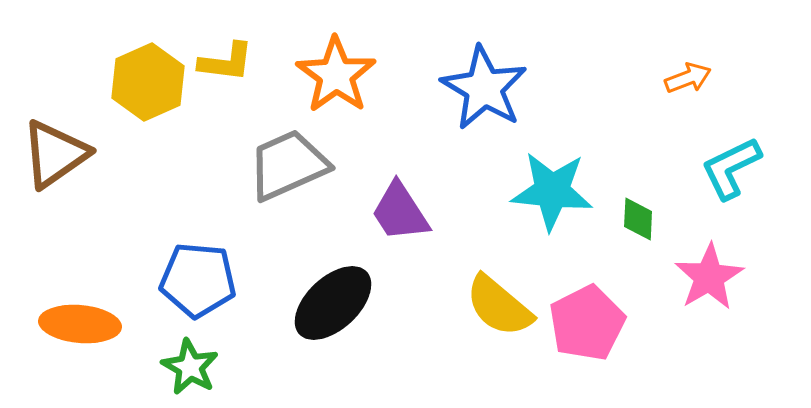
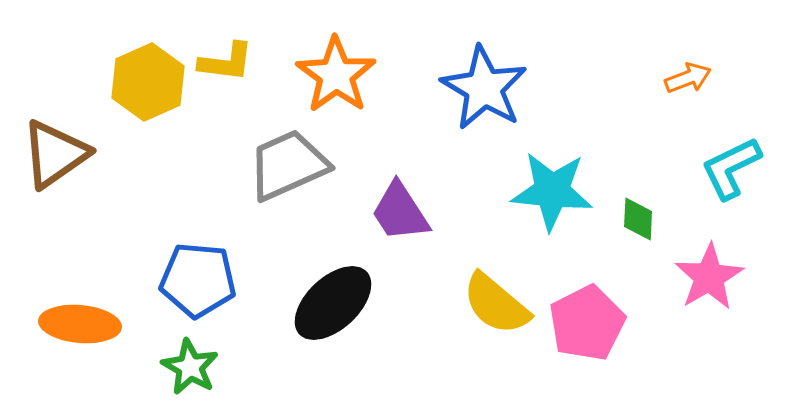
yellow semicircle: moved 3 px left, 2 px up
